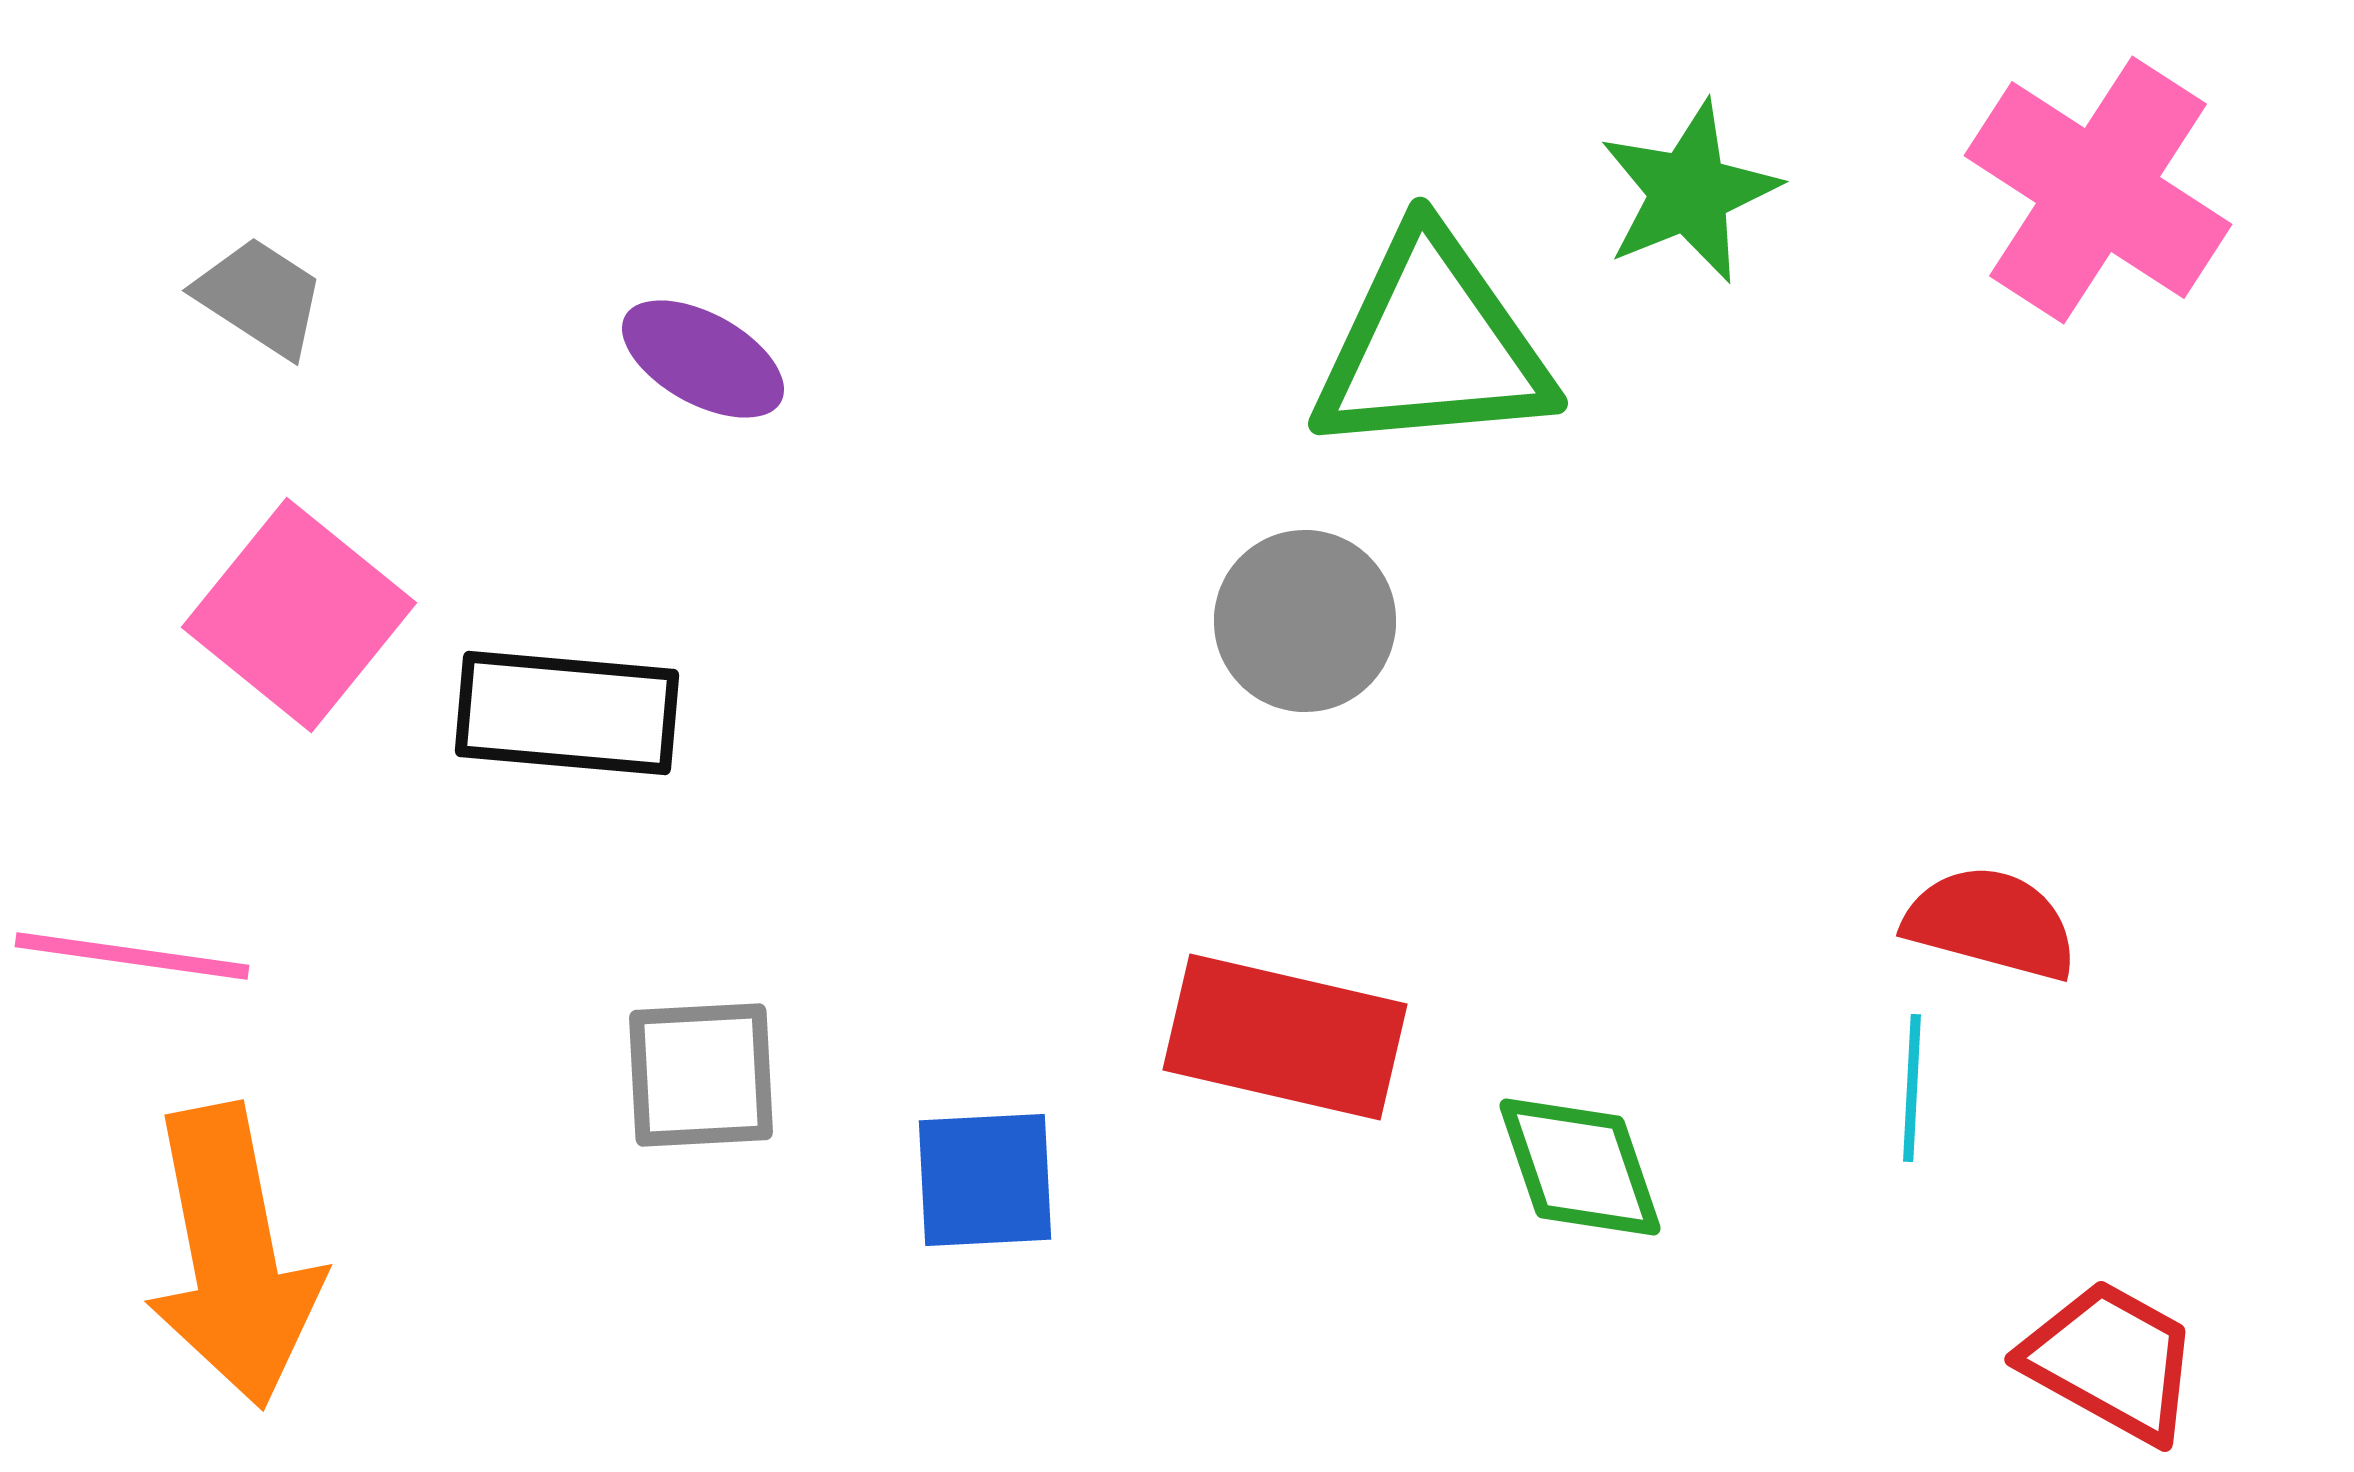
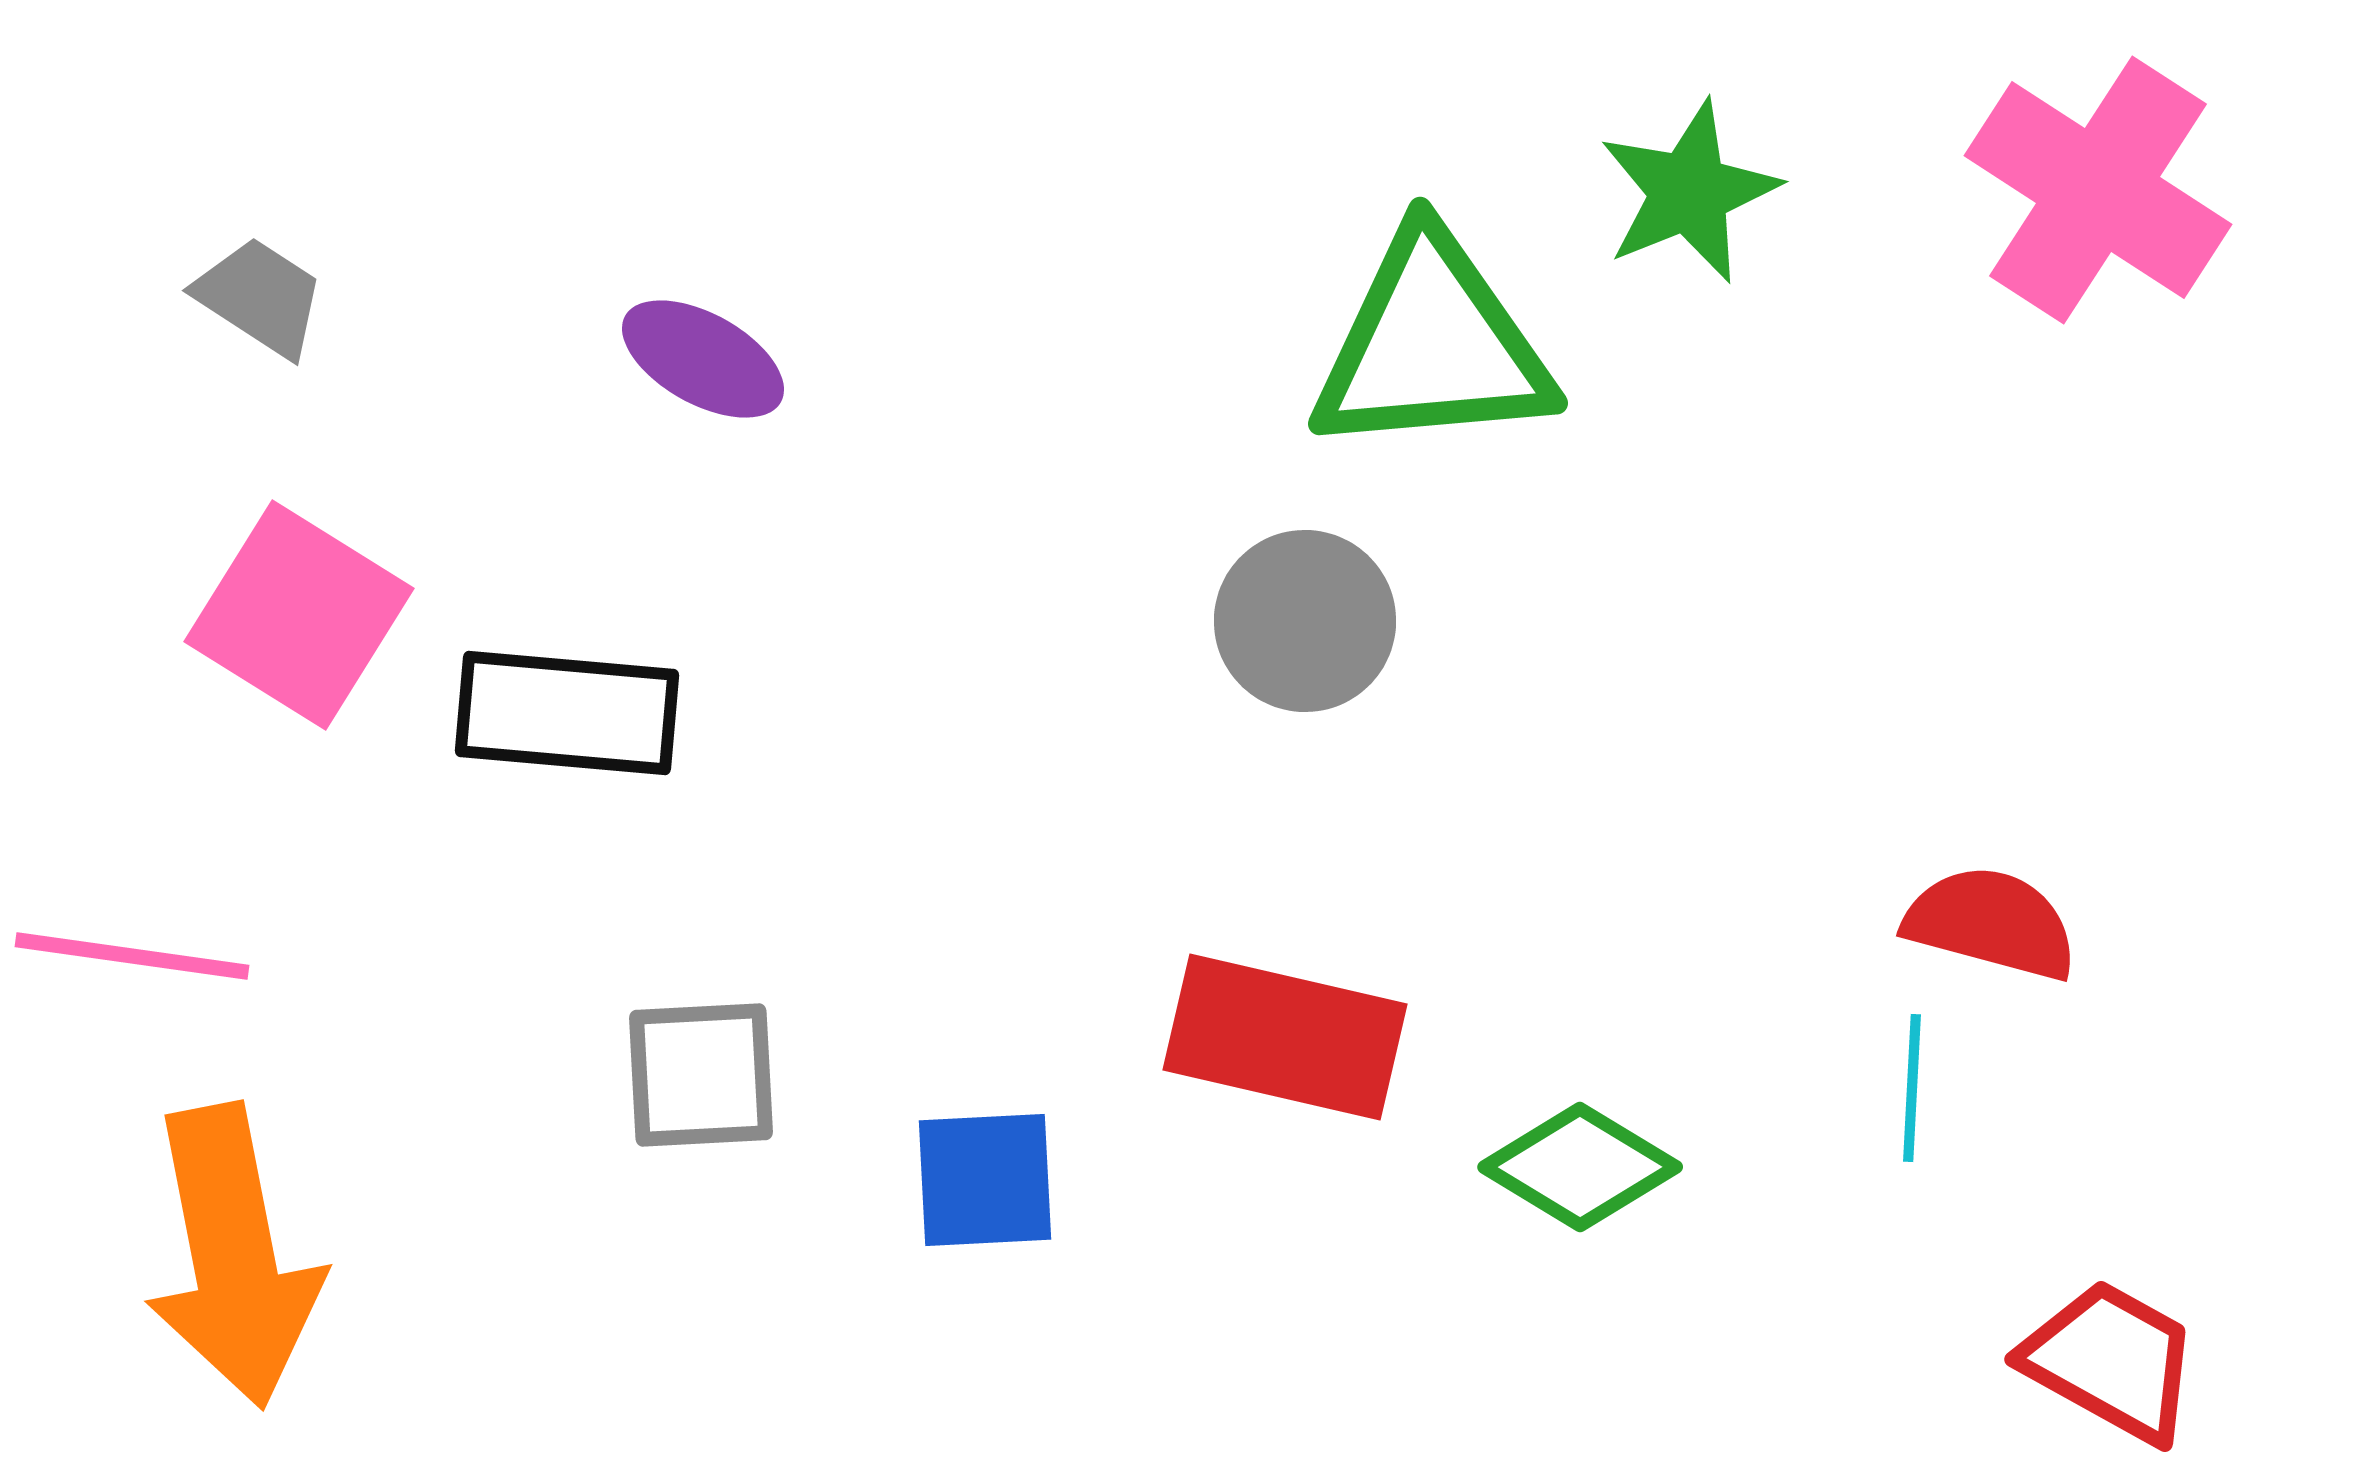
pink square: rotated 7 degrees counterclockwise
green diamond: rotated 40 degrees counterclockwise
